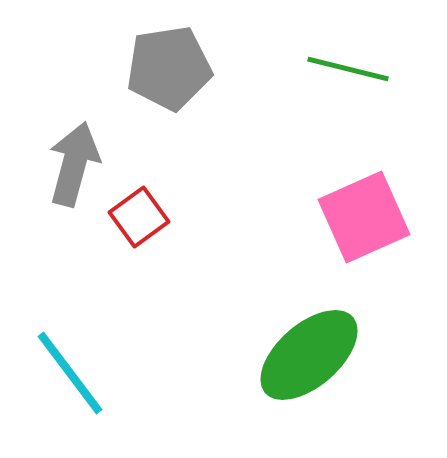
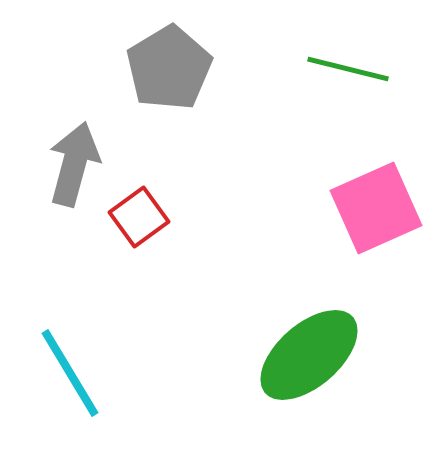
gray pentagon: rotated 22 degrees counterclockwise
pink square: moved 12 px right, 9 px up
cyan line: rotated 6 degrees clockwise
